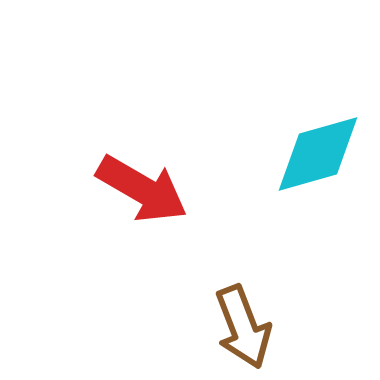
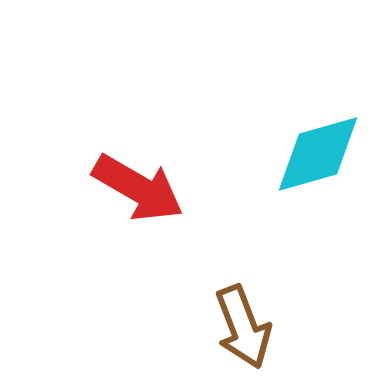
red arrow: moved 4 px left, 1 px up
